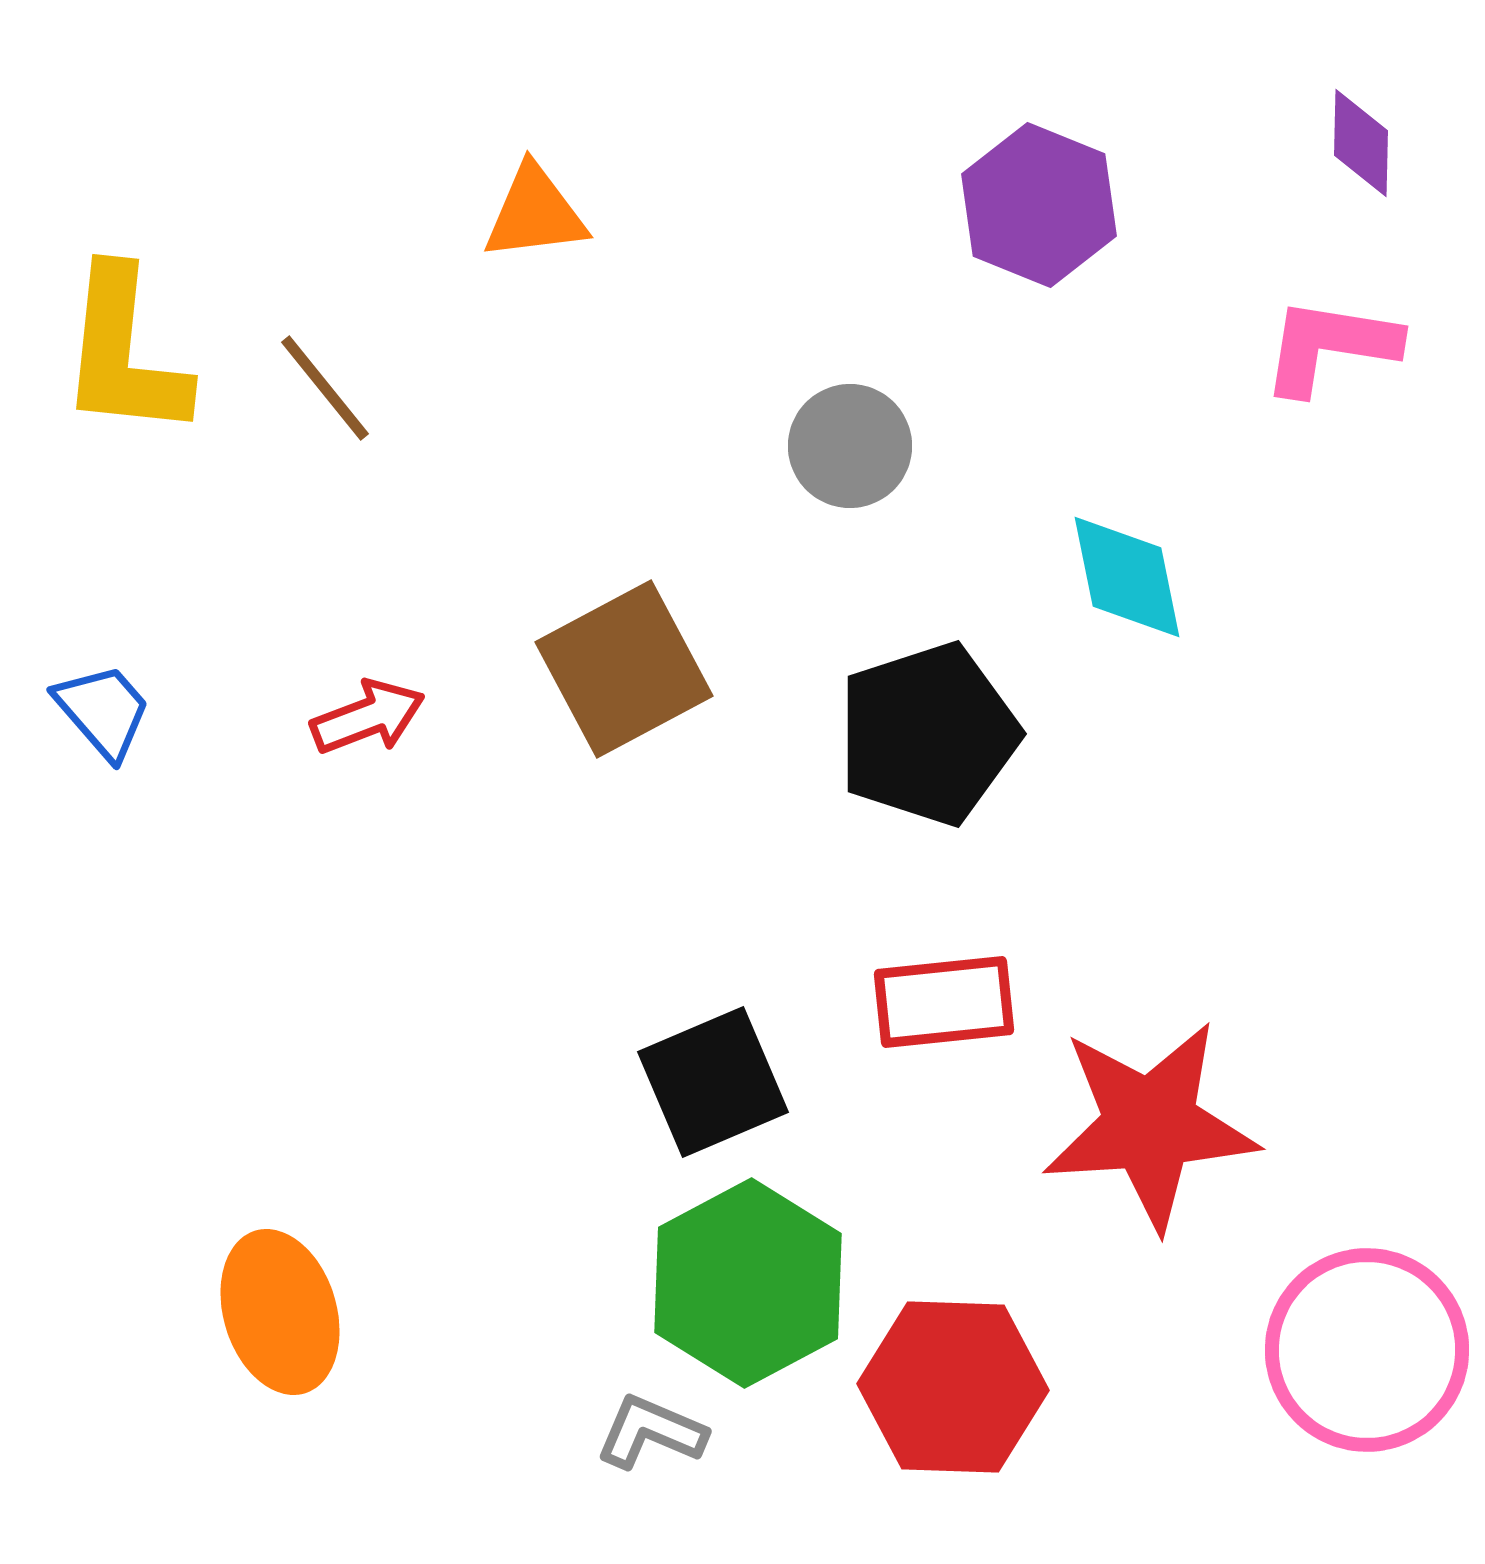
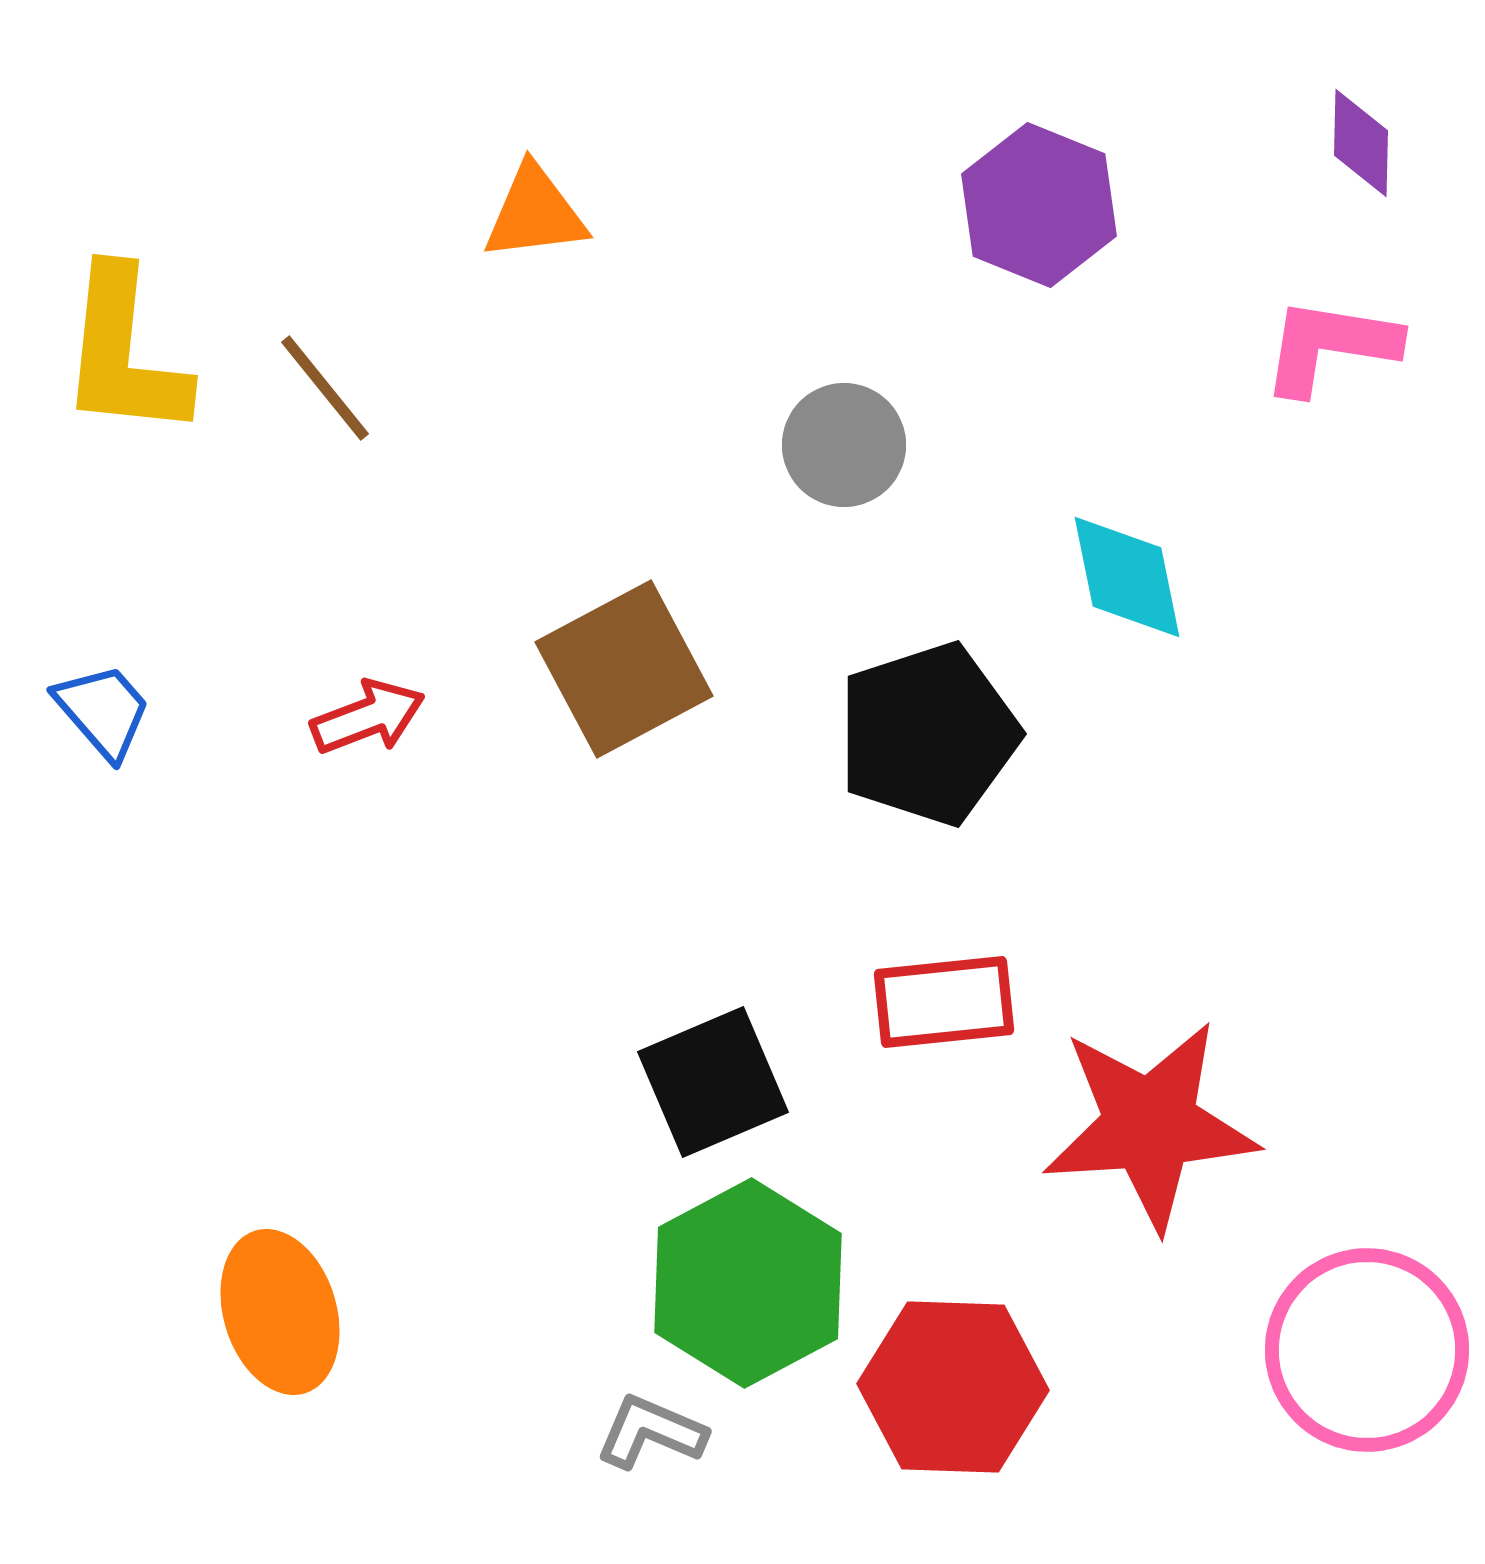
gray circle: moved 6 px left, 1 px up
